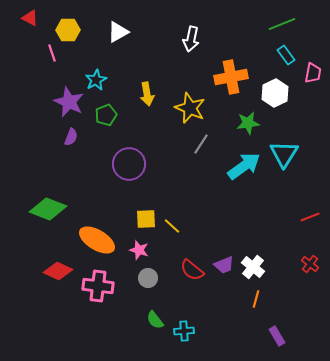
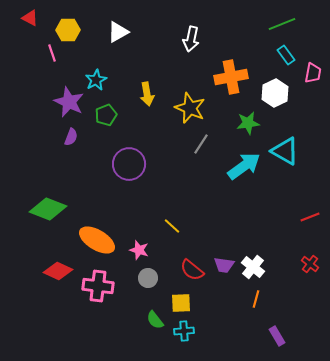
cyan triangle: moved 1 px right, 3 px up; rotated 32 degrees counterclockwise
yellow square: moved 35 px right, 84 px down
purple trapezoid: rotated 30 degrees clockwise
